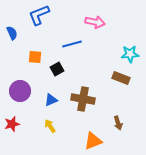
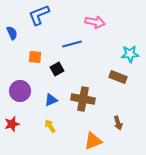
brown rectangle: moved 3 px left, 1 px up
